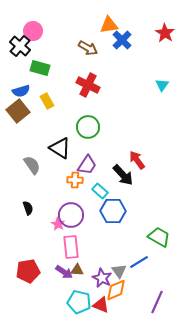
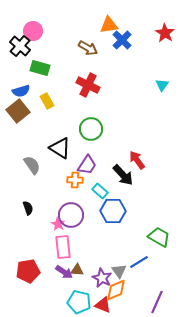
green circle: moved 3 px right, 2 px down
pink rectangle: moved 8 px left
red triangle: moved 2 px right
